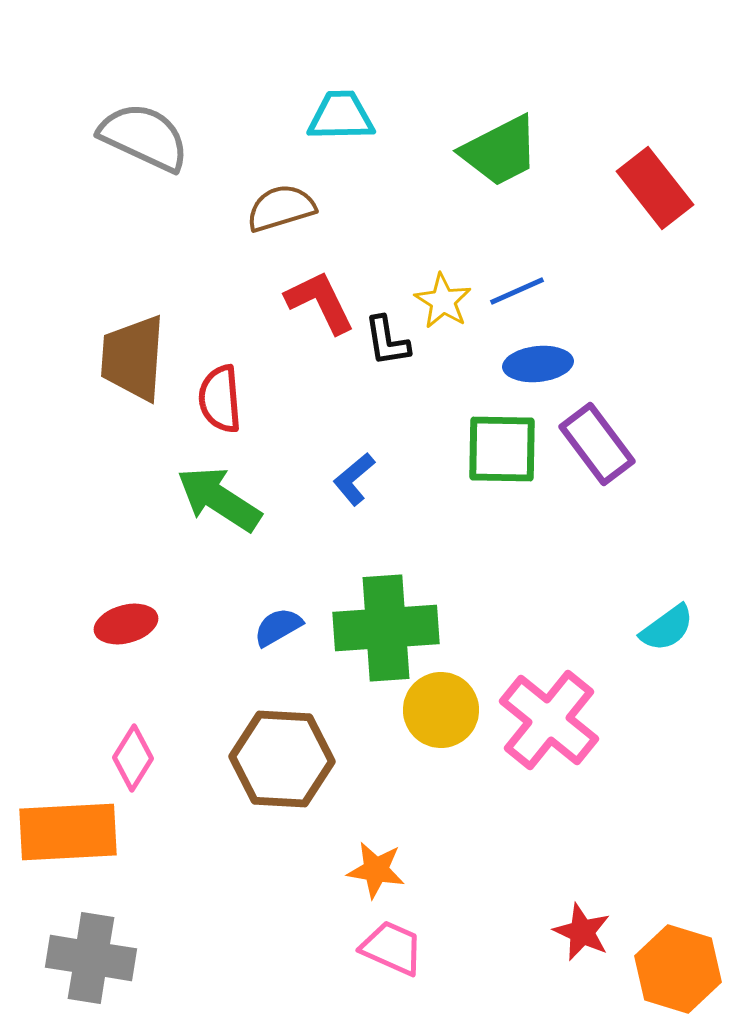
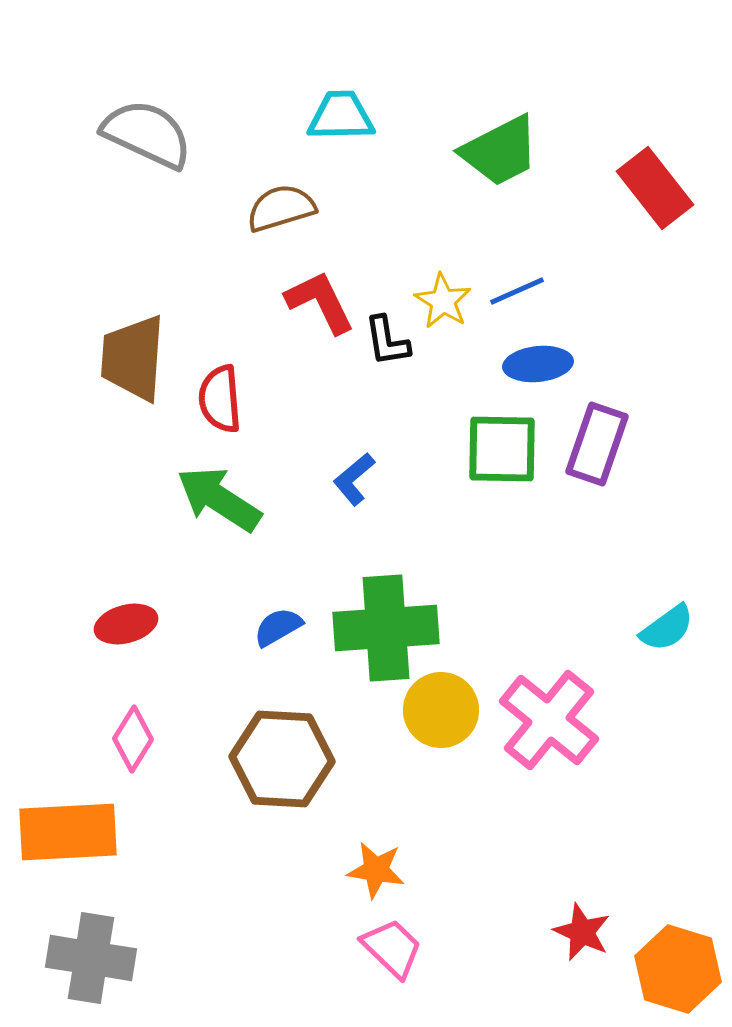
gray semicircle: moved 3 px right, 3 px up
purple rectangle: rotated 56 degrees clockwise
pink diamond: moved 19 px up
pink trapezoid: rotated 20 degrees clockwise
